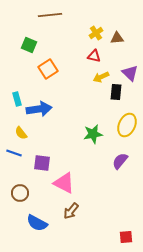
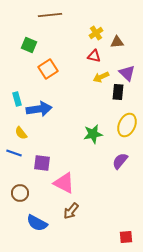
brown triangle: moved 4 px down
purple triangle: moved 3 px left
black rectangle: moved 2 px right
